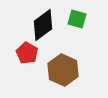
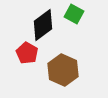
green square: moved 3 px left, 5 px up; rotated 12 degrees clockwise
